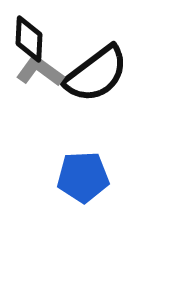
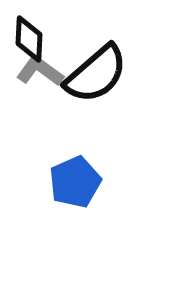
black semicircle: rotated 4 degrees counterclockwise
blue pentagon: moved 8 px left, 5 px down; rotated 21 degrees counterclockwise
